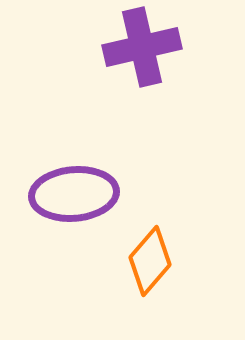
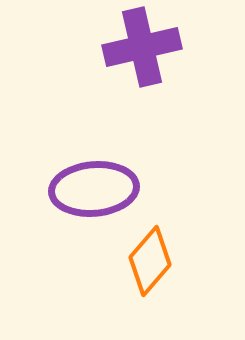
purple ellipse: moved 20 px right, 5 px up
